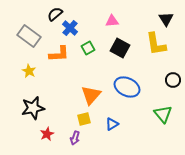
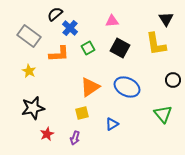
orange triangle: moved 1 px left, 8 px up; rotated 15 degrees clockwise
yellow square: moved 2 px left, 6 px up
